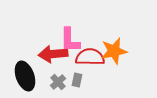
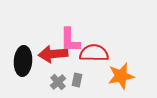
orange star: moved 7 px right, 25 px down
red semicircle: moved 4 px right, 4 px up
black ellipse: moved 2 px left, 15 px up; rotated 24 degrees clockwise
